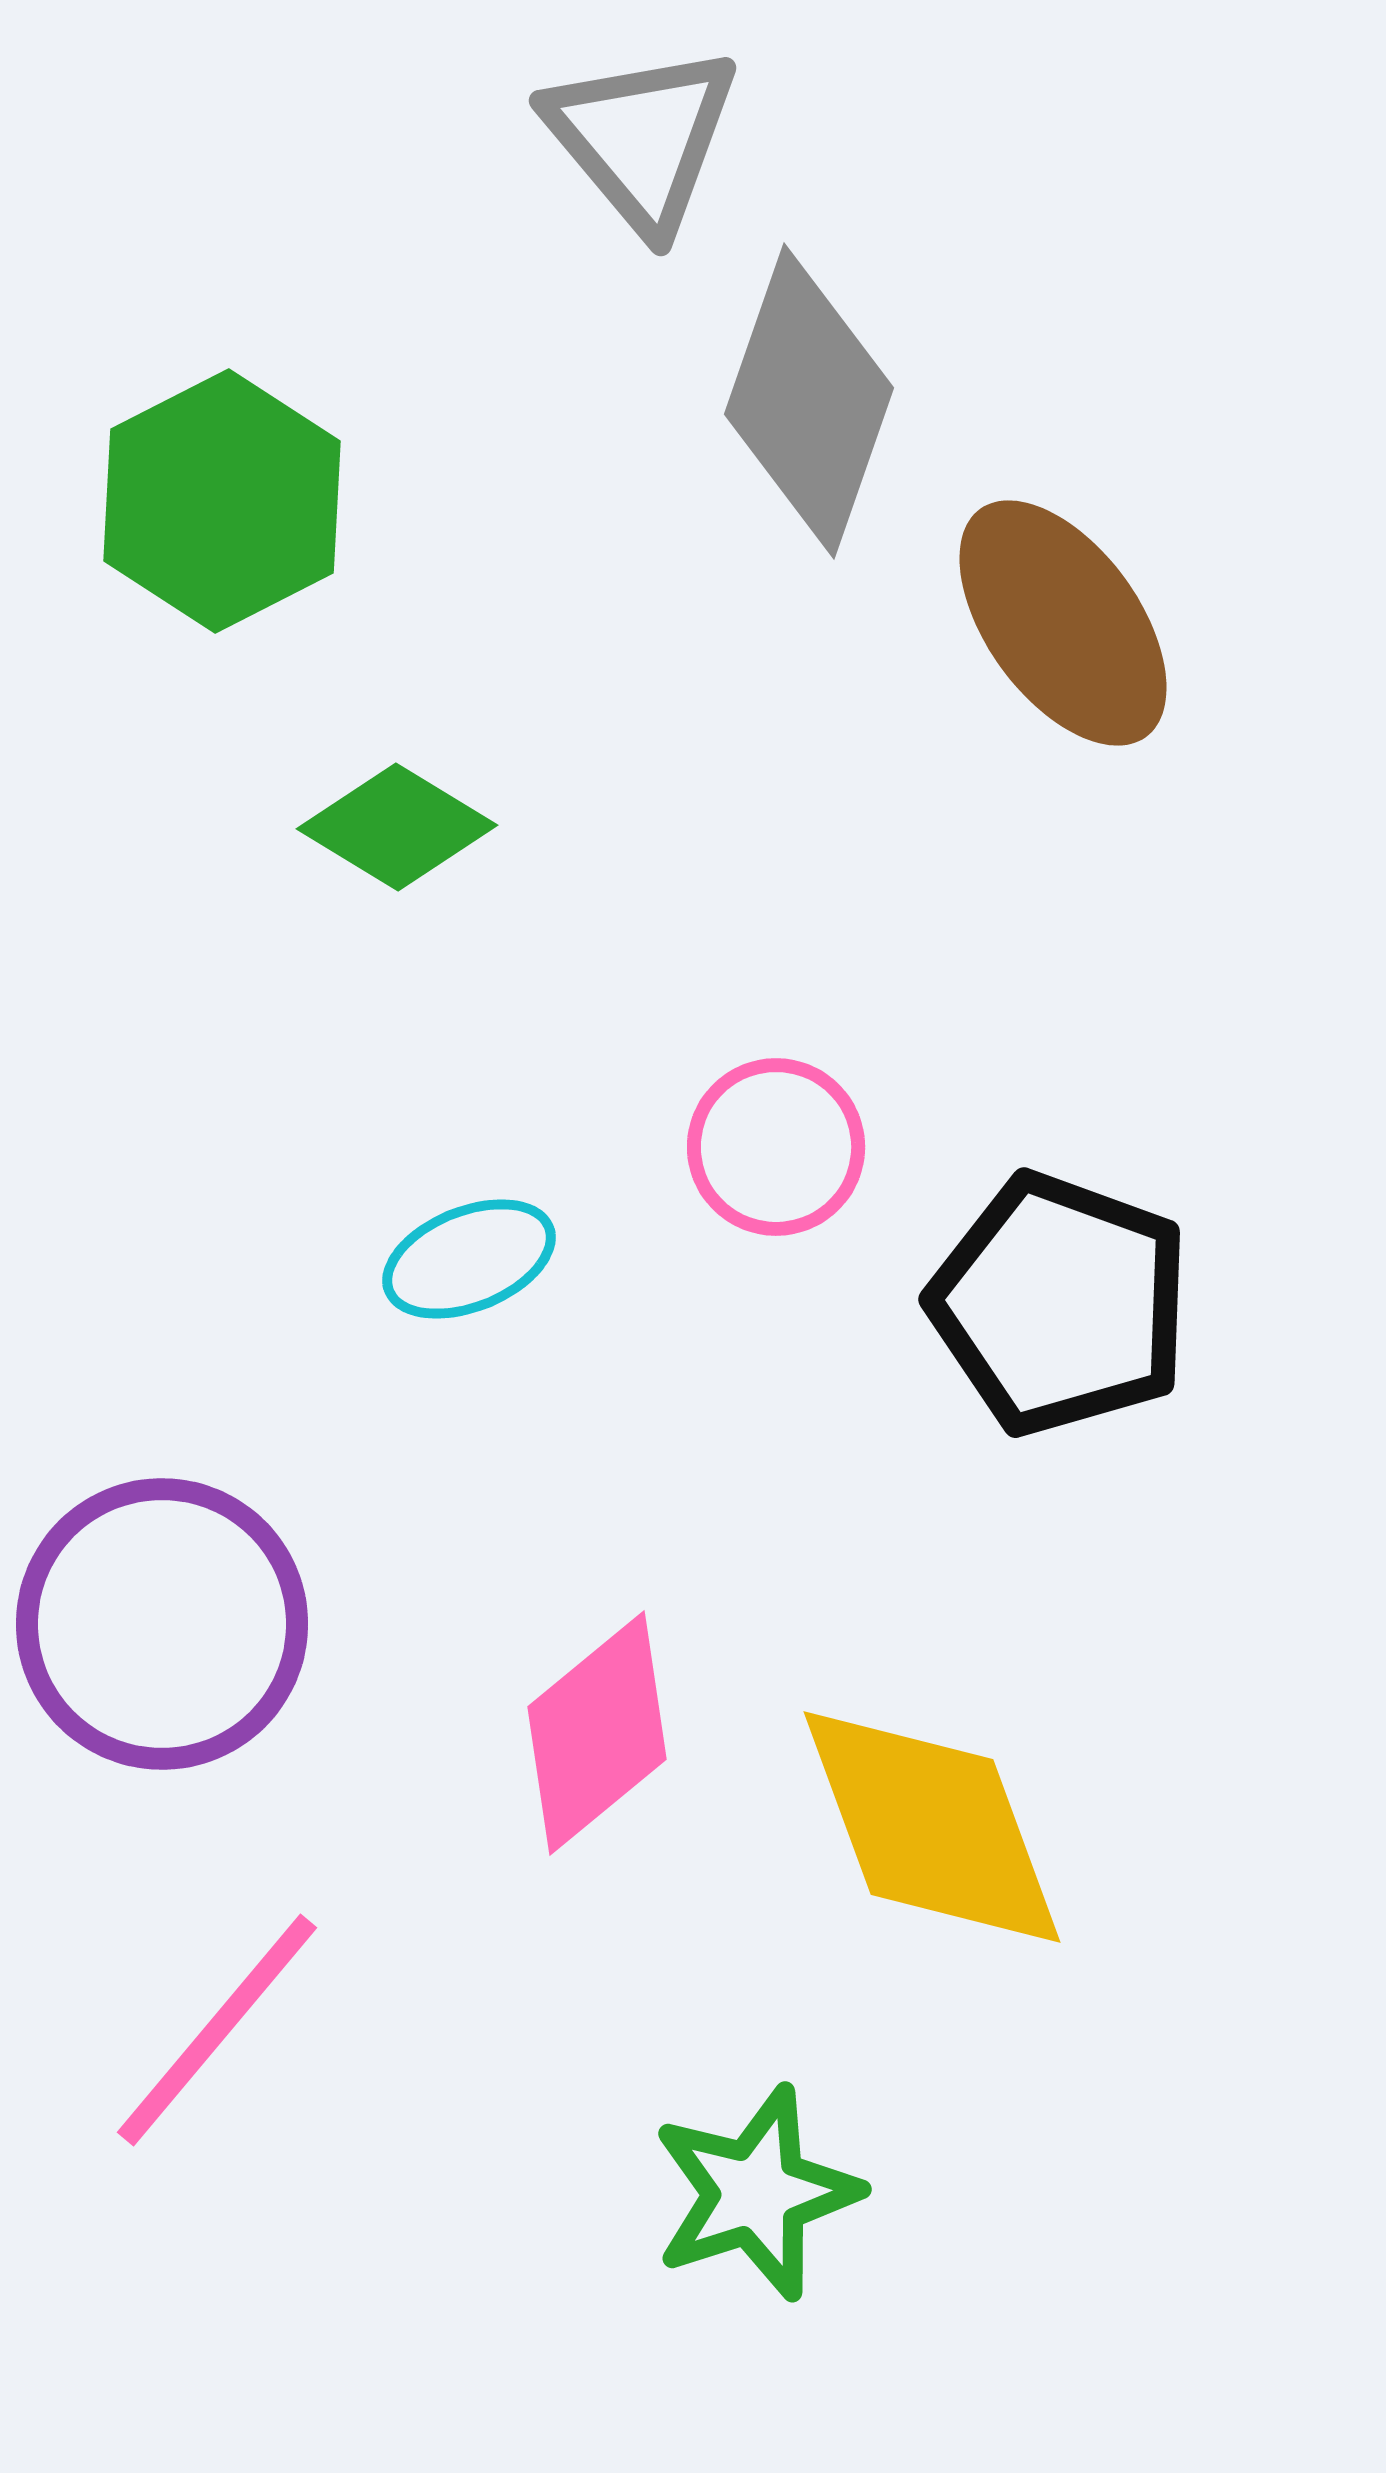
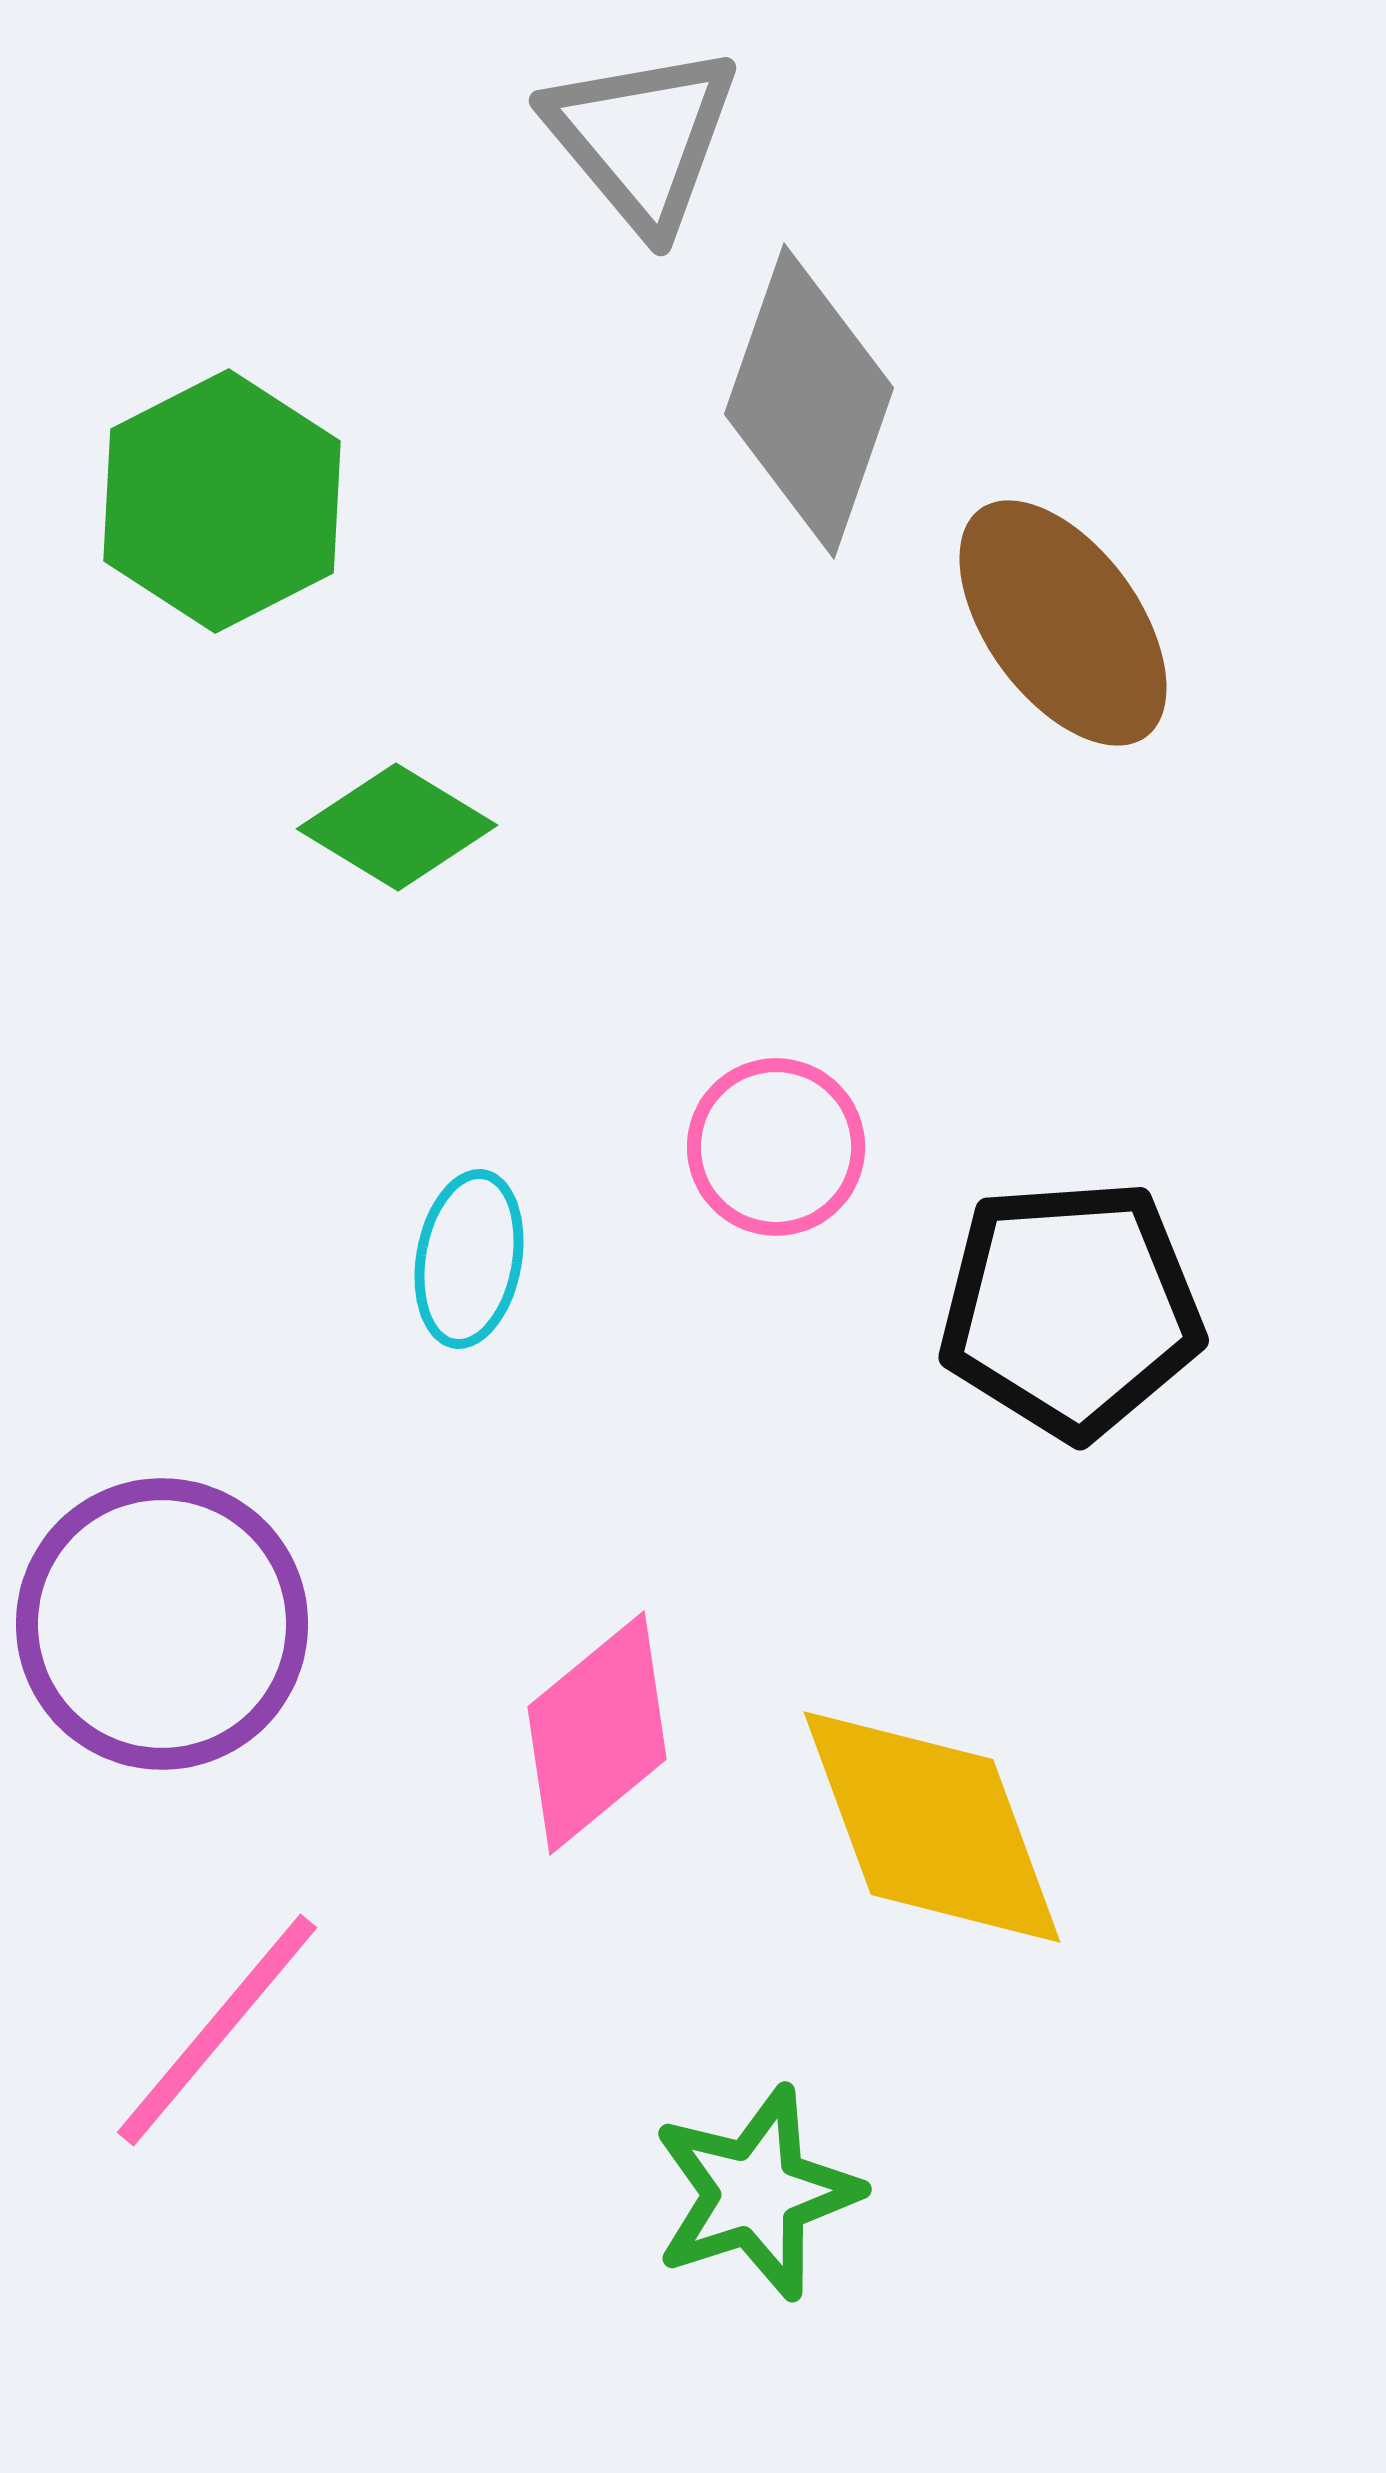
cyan ellipse: rotated 58 degrees counterclockwise
black pentagon: moved 11 px right, 5 px down; rotated 24 degrees counterclockwise
